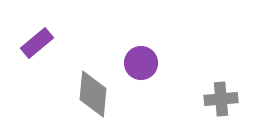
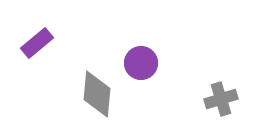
gray diamond: moved 4 px right
gray cross: rotated 12 degrees counterclockwise
